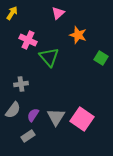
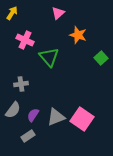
pink cross: moved 3 px left
green square: rotated 16 degrees clockwise
gray triangle: rotated 36 degrees clockwise
